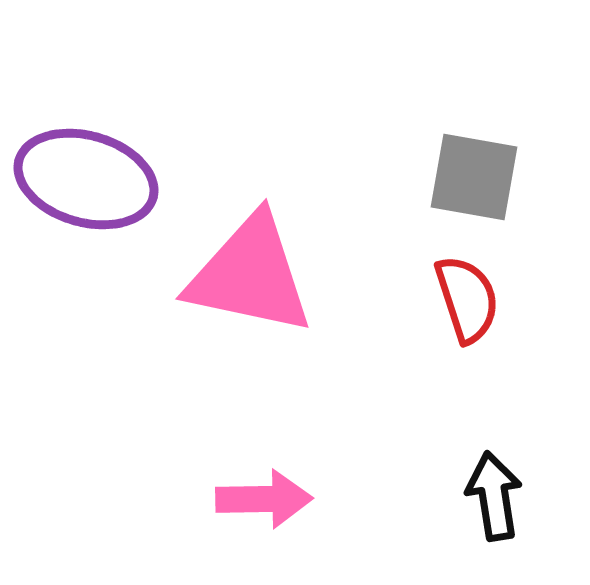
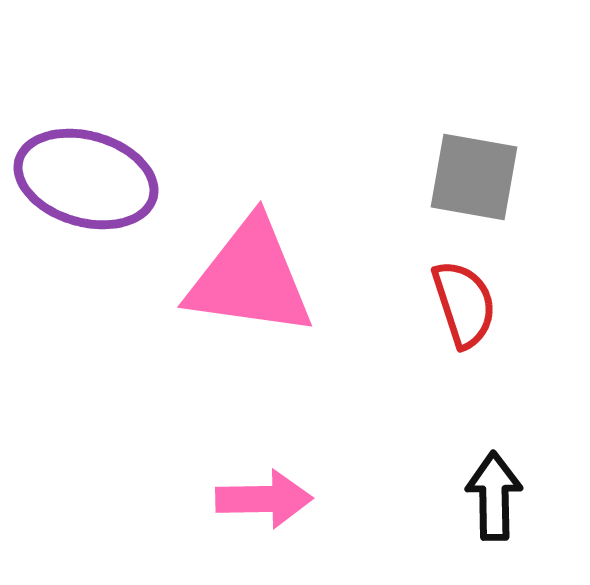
pink triangle: moved 3 px down; rotated 4 degrees counterclockwise
red semicircle: moved 3 px left, 5 px down
black arrow: rotated 8 degrees clockwise
